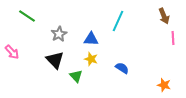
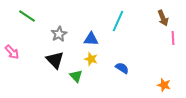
brown arrow: moved 1 px left, 2 px down
